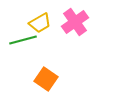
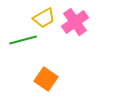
yellow trapezoid: moved 4 px right, 5 px up
